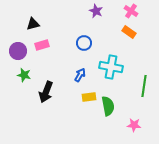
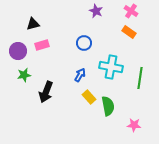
green star: rotated 24 degrees counterclockwise
green line: moved 4 px left, 8 px up
yellow rectangle: rotated 56 degrees clockwise
